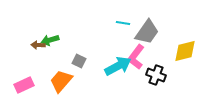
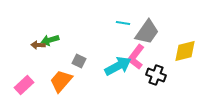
pink rectangle: rotated 18 degrees counterclockwise
